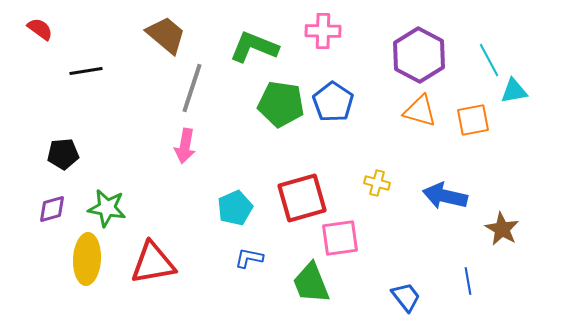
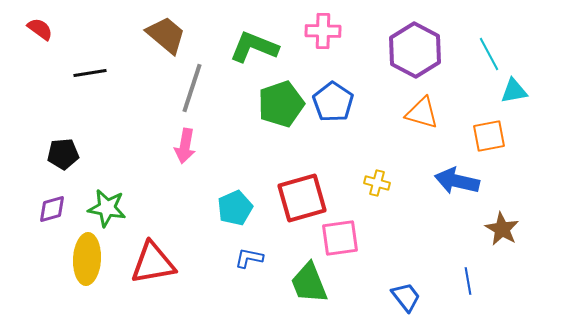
purple hexagon: moved 4 px left, 5 px up
cyan line: moved 6 px up
black line: moved 4 px right, 2 px down
green pentagon: rotated 27 degrees counterclockwise
orange triangle: moved 2 px right, 2 px down
orange square: moved 16 px right, 16 px down
blue arrow: moved 12 px right, 15 px up
green trapezoid: moved 2 px left
